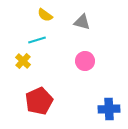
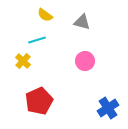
blue cross: moved 1 px left, 1 px up; rotated 30 degrees counterclockwise
